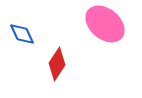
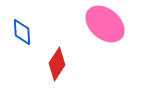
blue diamond: moved 2 px up; rotated 20 degrees clockwise
